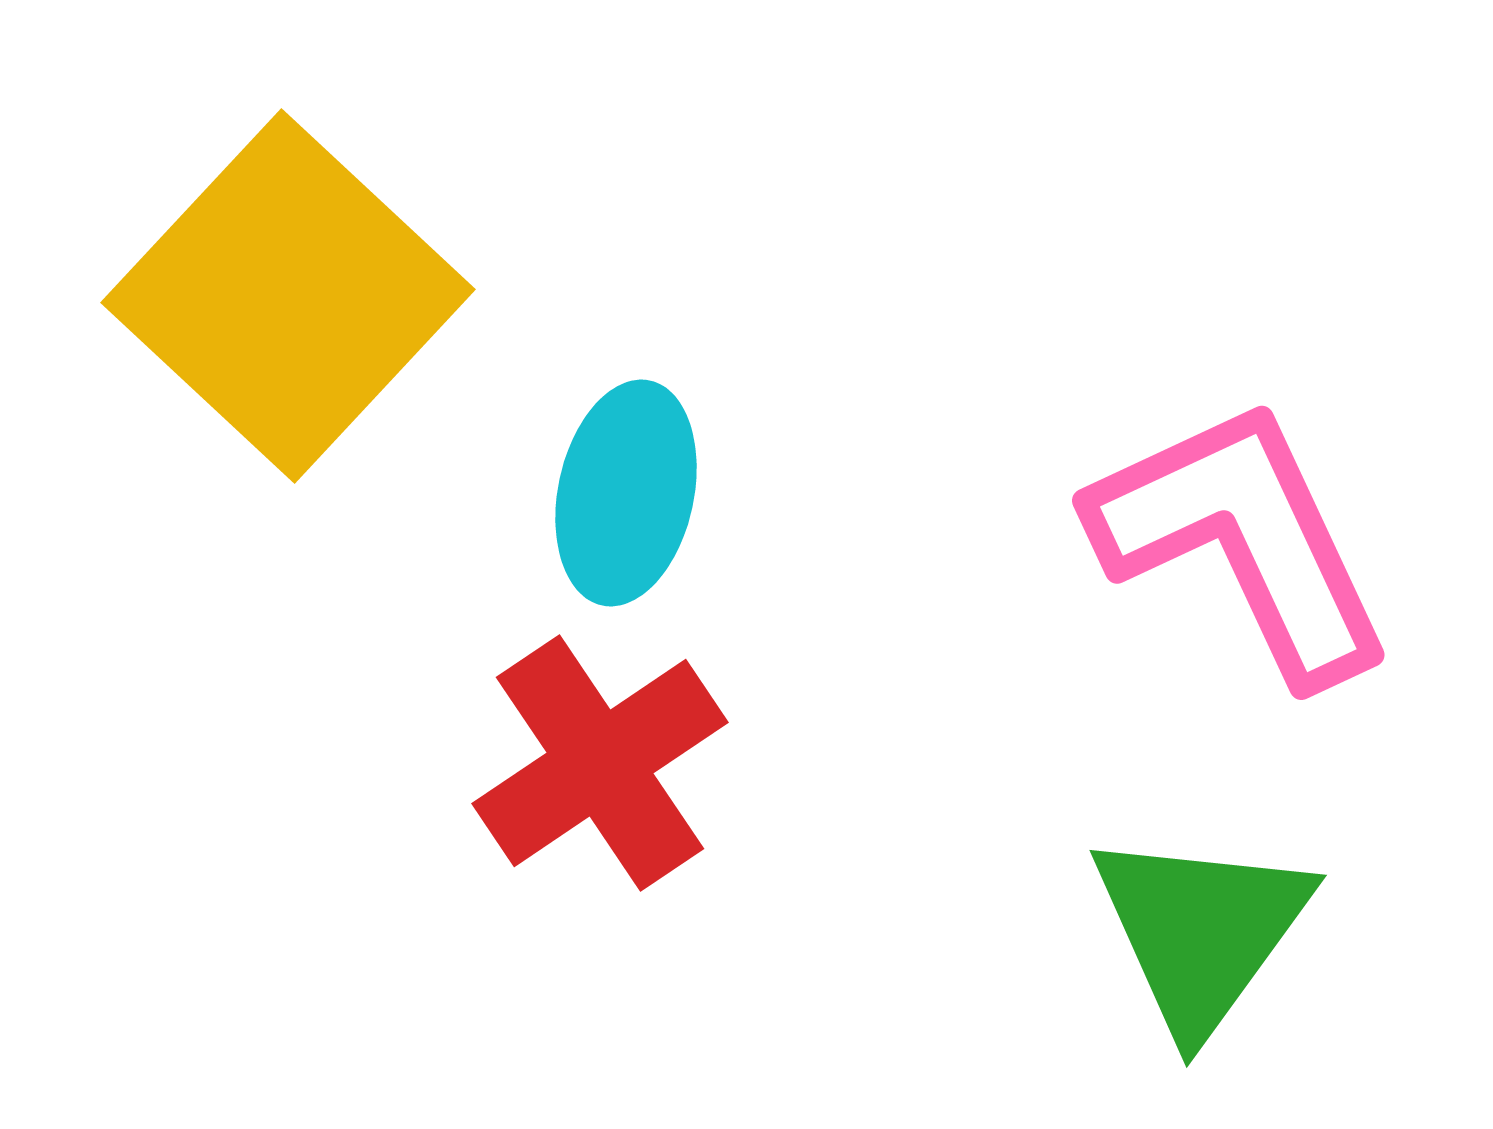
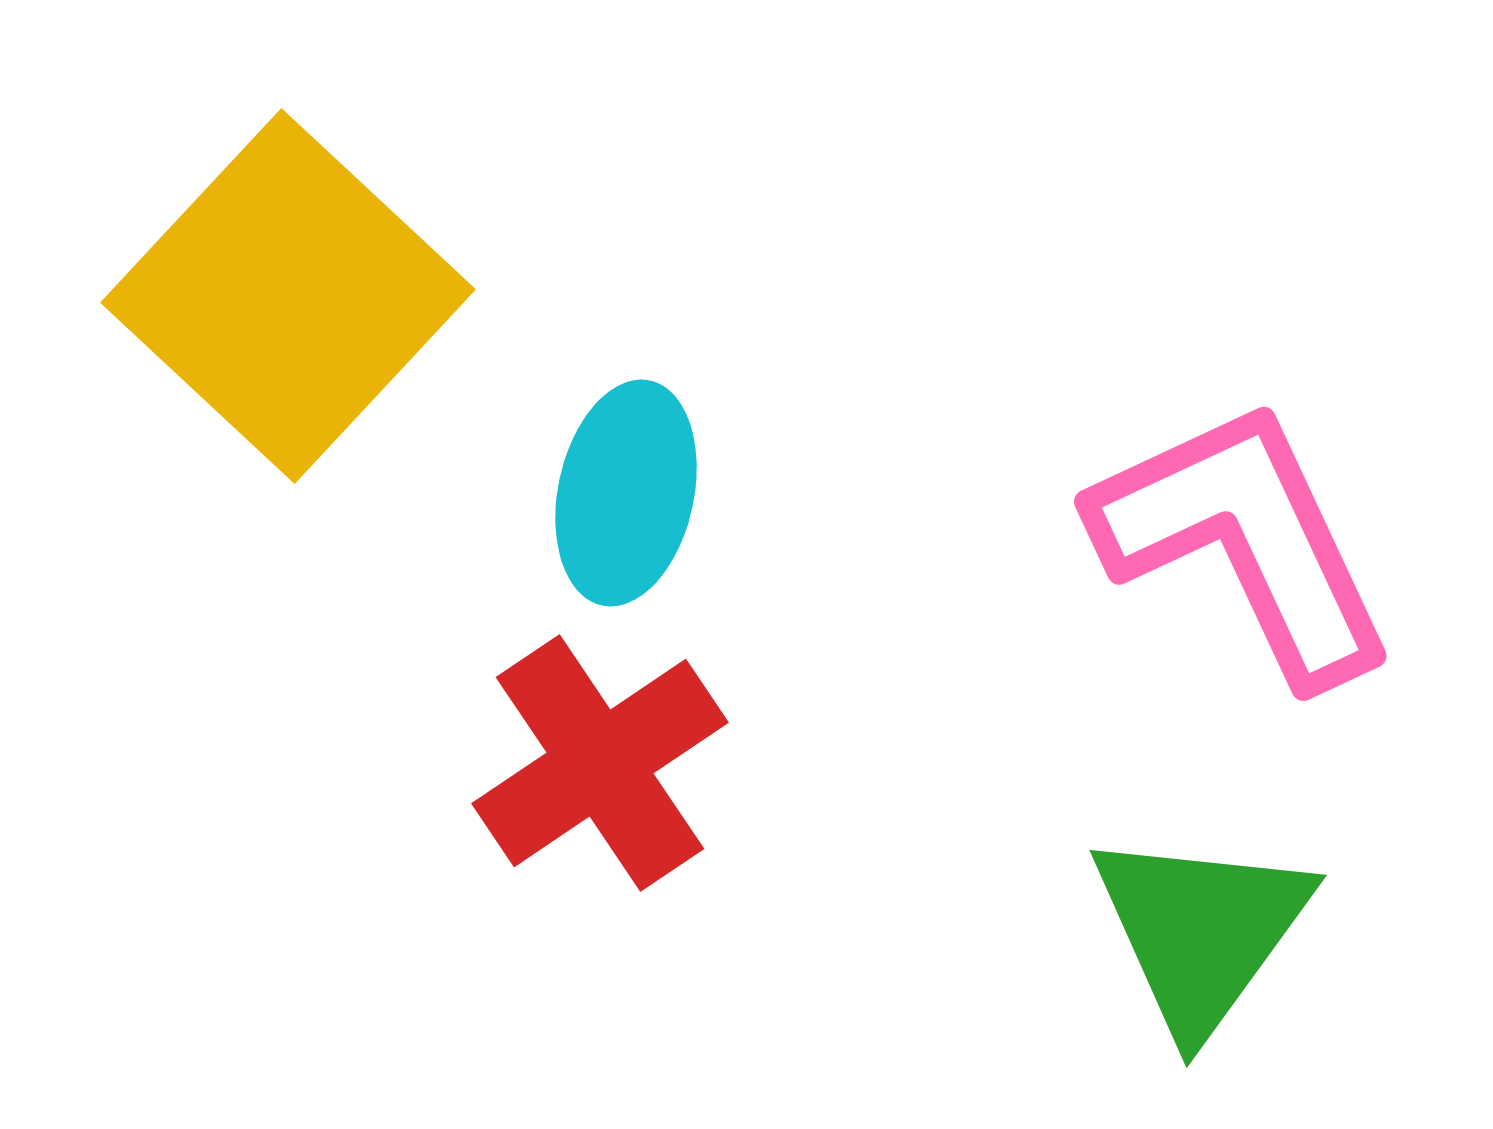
pink L-shape: moved 2 px right, 1 px down
